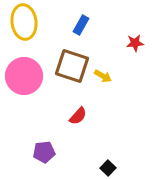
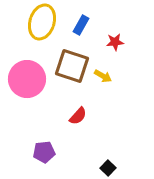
yellow ellipse: moved 18 px right; rotated 24 degrees clockwise
red star: moved 20 px left, 1 px up
pink circle: moved 3 px right, 3 px down
